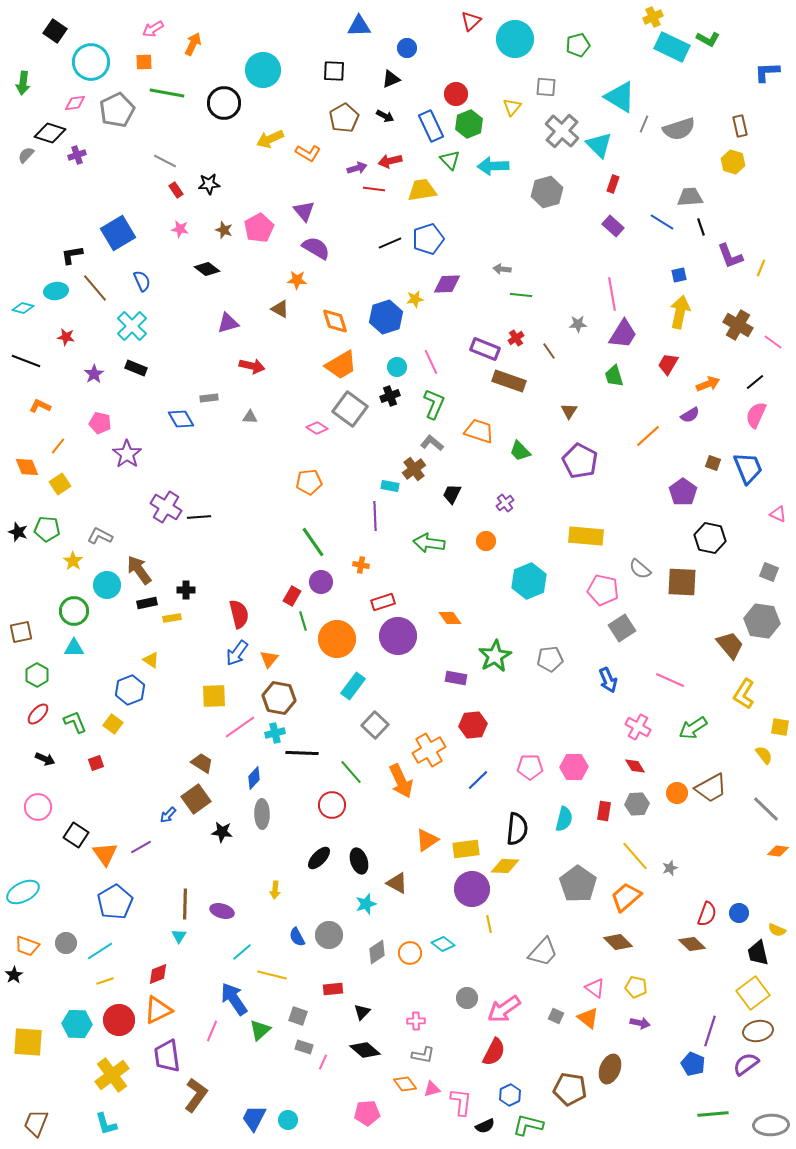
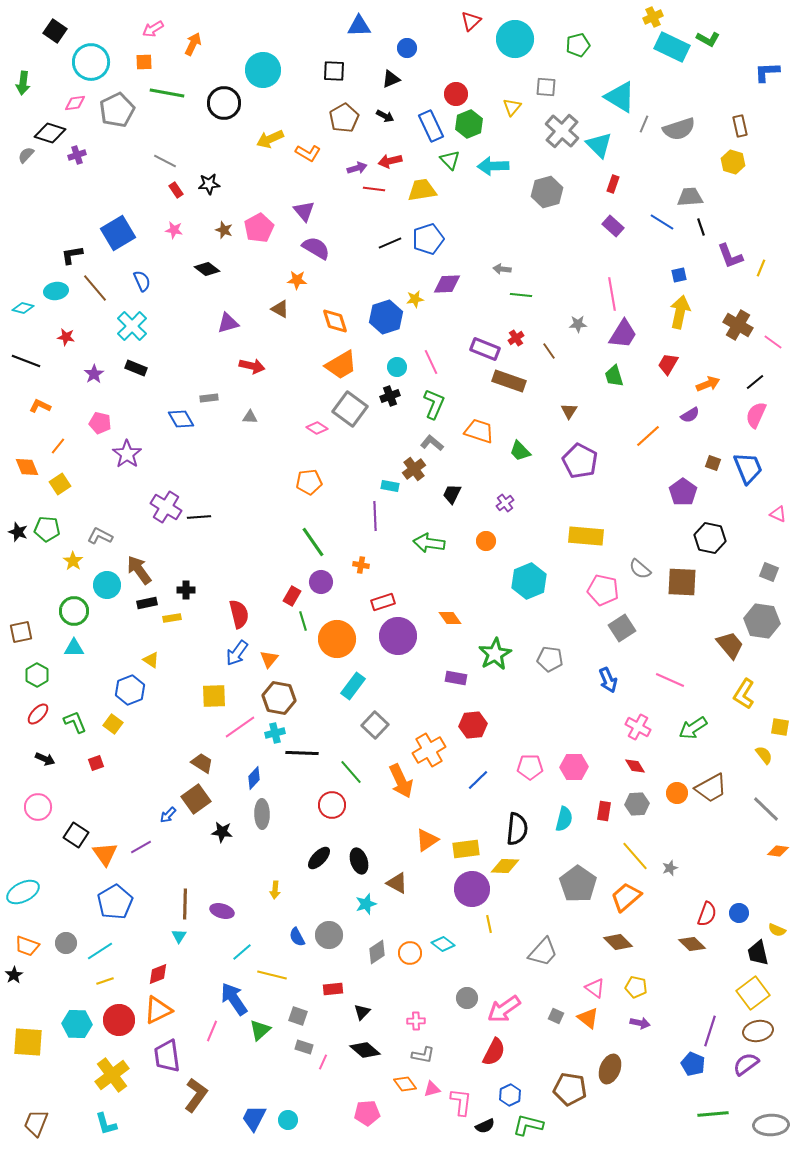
pink star at (180, 229): moved 6 px left, 1 px down
green star at (495, 656): moved 2 px up
gray pentagon at (550, 659): rotated 15 degrees clockwise
